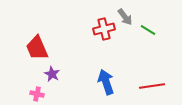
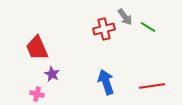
green line: moved 3 px up
